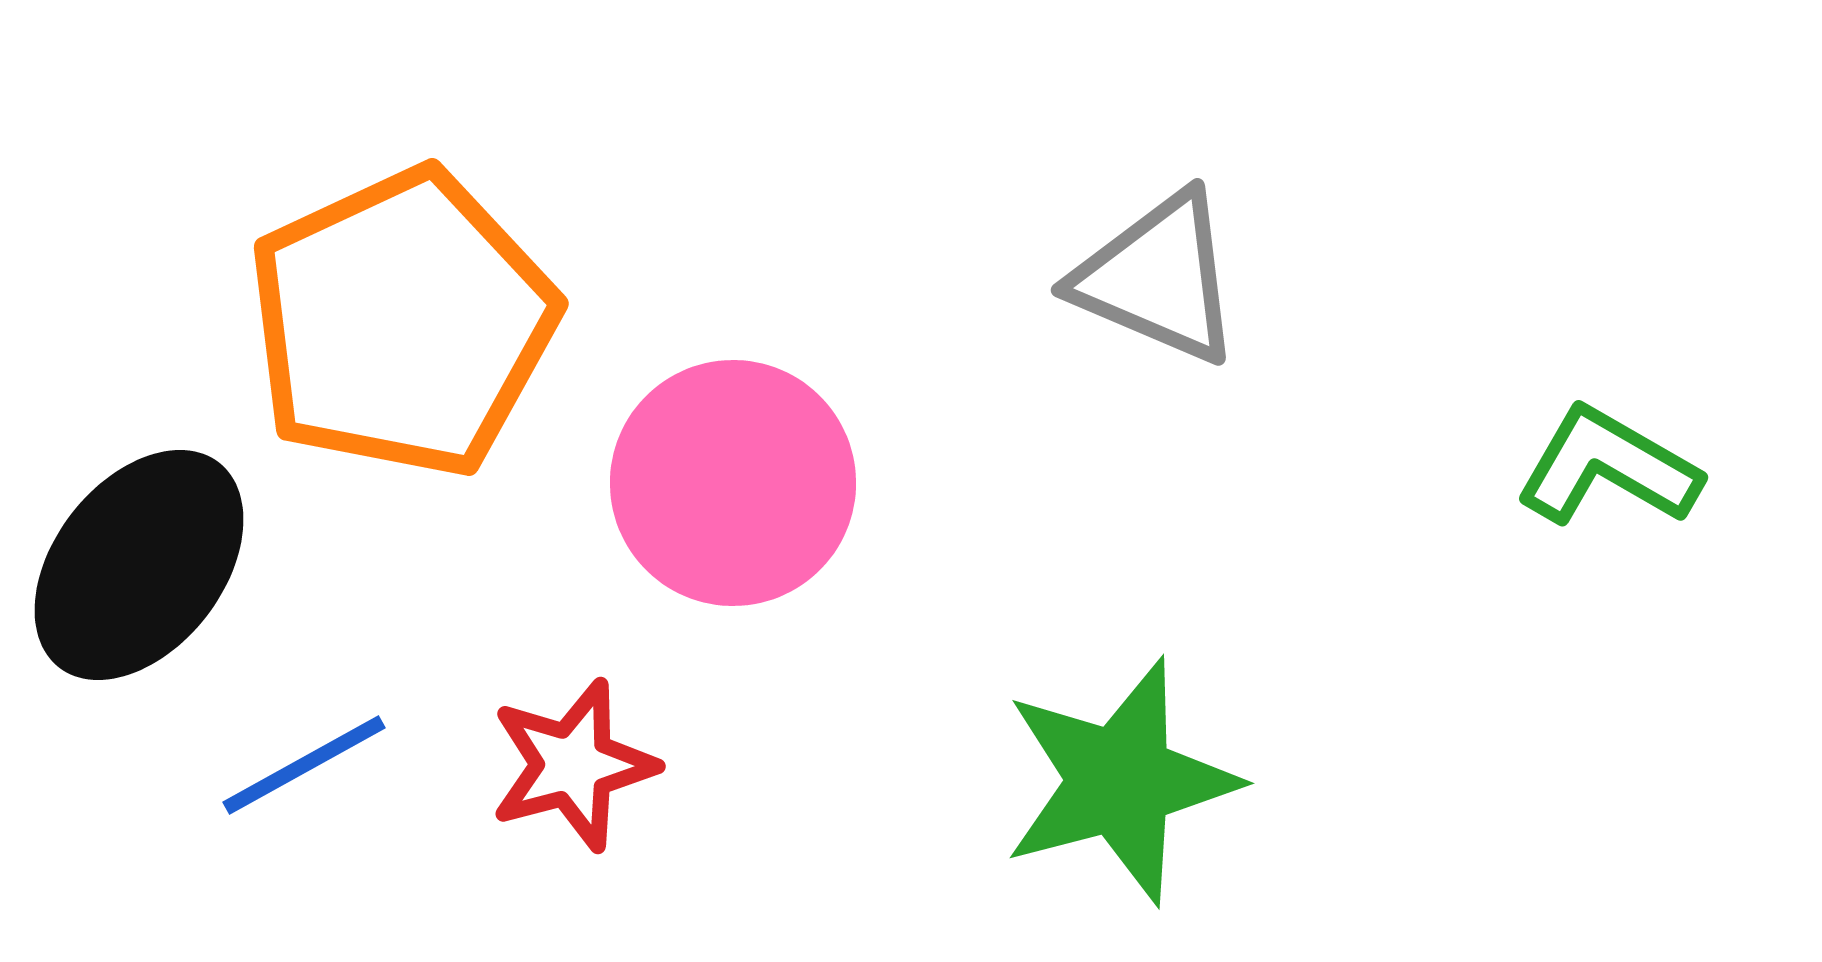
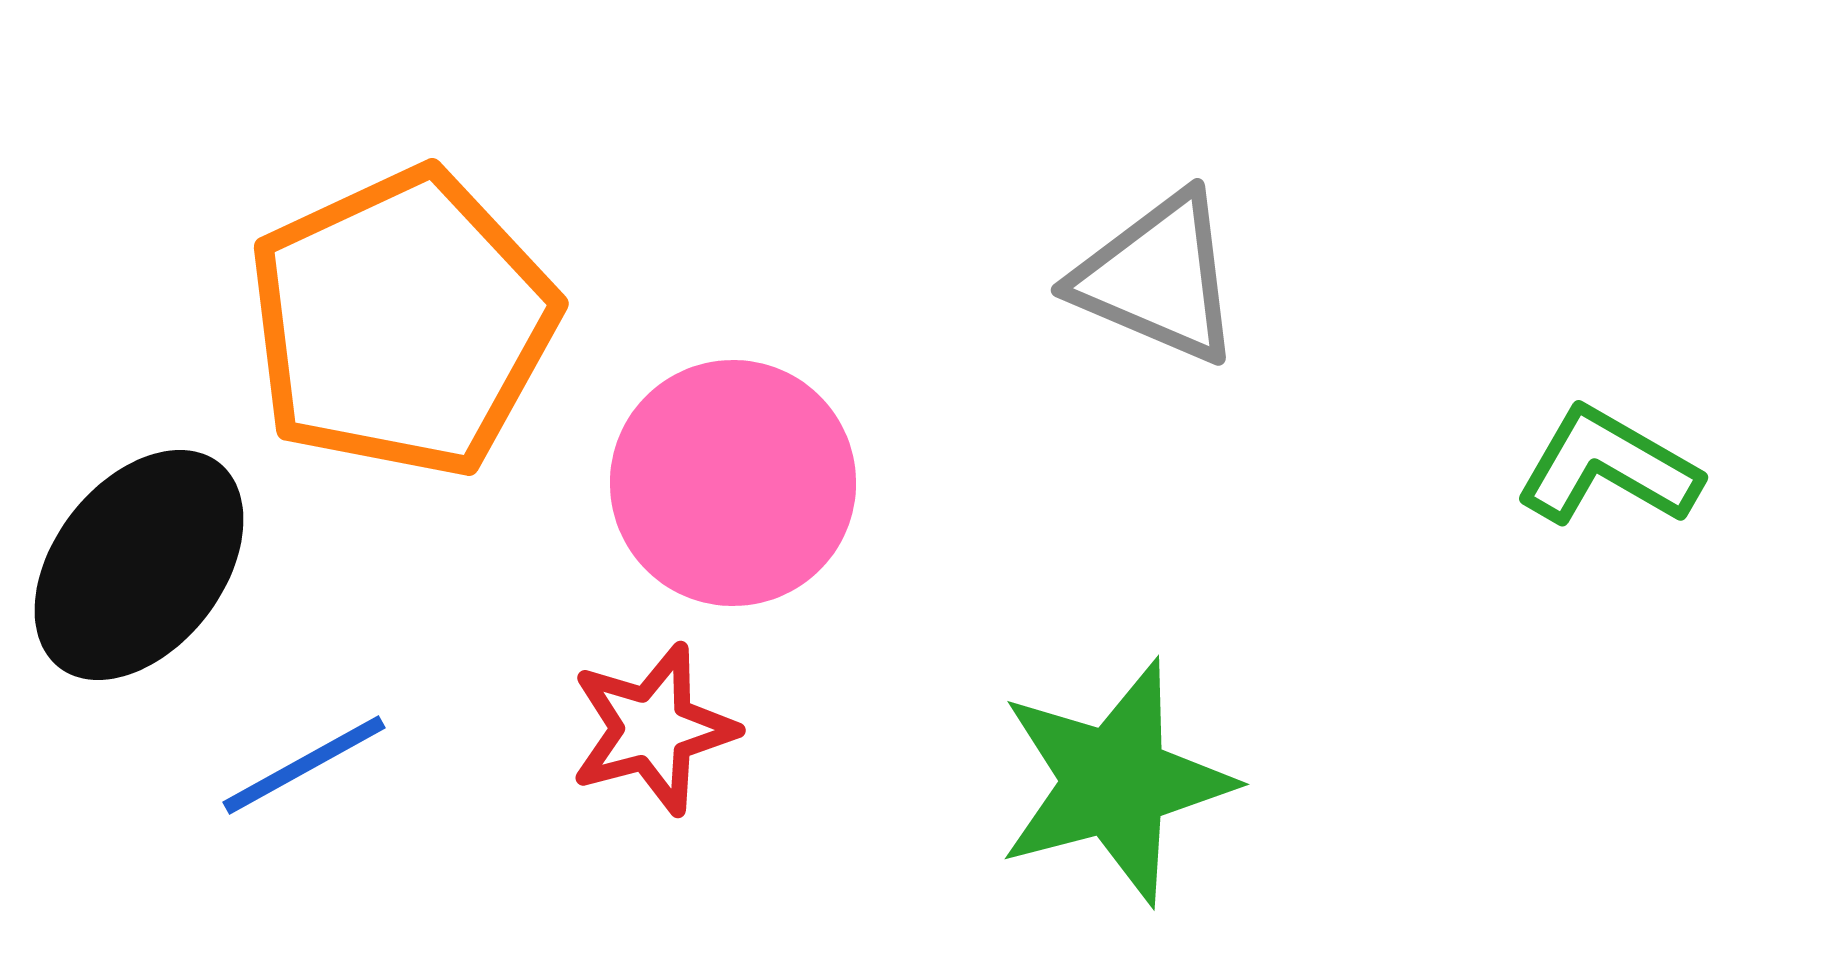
red star: moved 80 px right, 36 px up
green star: moved 5 px left, 1 px down
